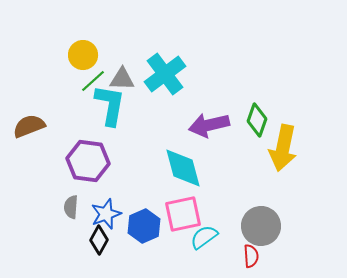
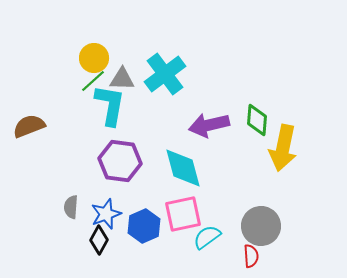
yellow circle: moved 11 px right, 3 px down
green diamond: rotated 16 degrees counterclockwise
purple hexagon: moved 32 px right
cyan semicircle: moved 3 px right
